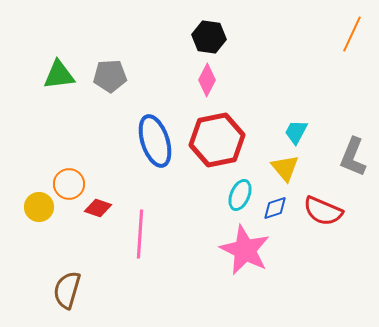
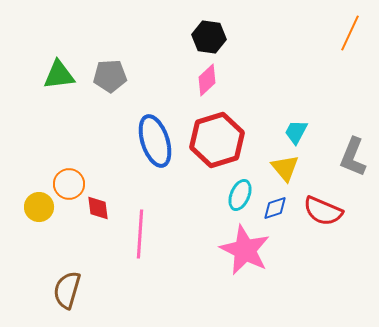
orange line: moved 2 px left, 1 px up
pink diamond: rotated 20 degrees clockwise
red hexagon: rotated 6 degrees counterclockwise
red diamond: rotated 64 degrees clockwise
